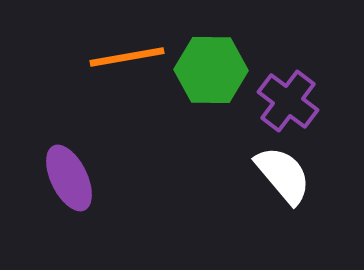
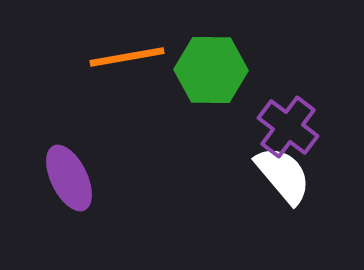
purple cross: moved 26 px down
